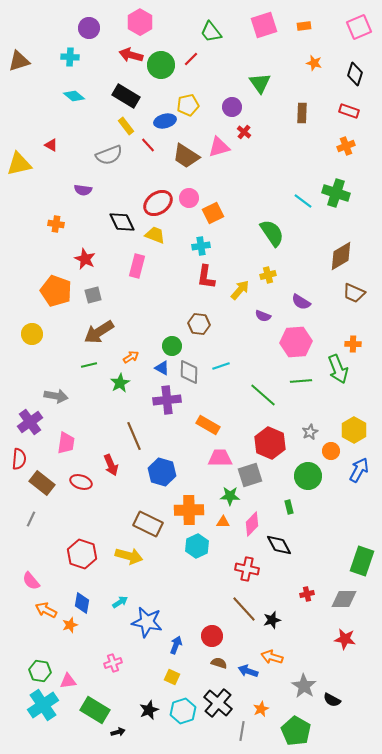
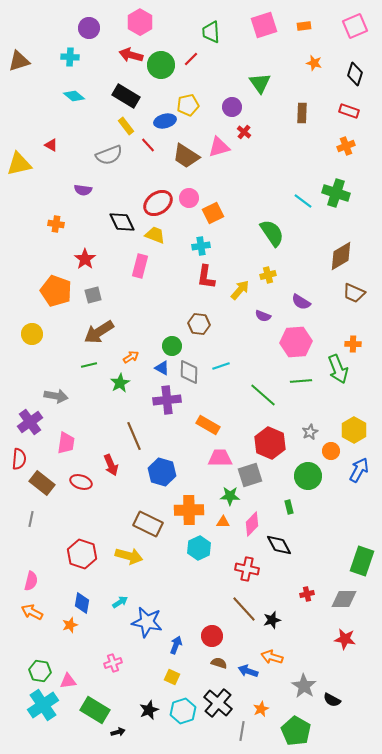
pink square at (359, 27): moved 4 px left, 1 px up
green trapezoid at (211, 32): rotated 35 degrees clockwise
red star at (85, 259): rotated 10 degrees clockwise
pink rectangle at (137, 266): moved 3 px right
gray line at (31, 519): rotated 14 degrees counterclockwise
cyan hexagon at (197, 546): moved 2 px right, 2 px down
pink semicircle at (31, 581): rotated 126 degrees counterclockwise
orange arrow at (46, 610): moved 14 px left, 2 px down
